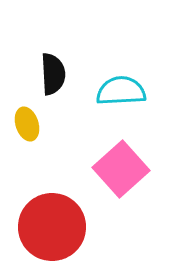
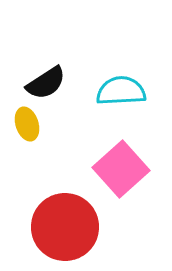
black semicircle: moved 7 px left, 9 px down; rotated 60 degrees clockwise
red circle: moved 13 px right
